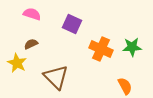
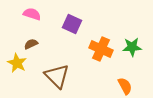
brown triangle: moved 1 px right, 1 px up
